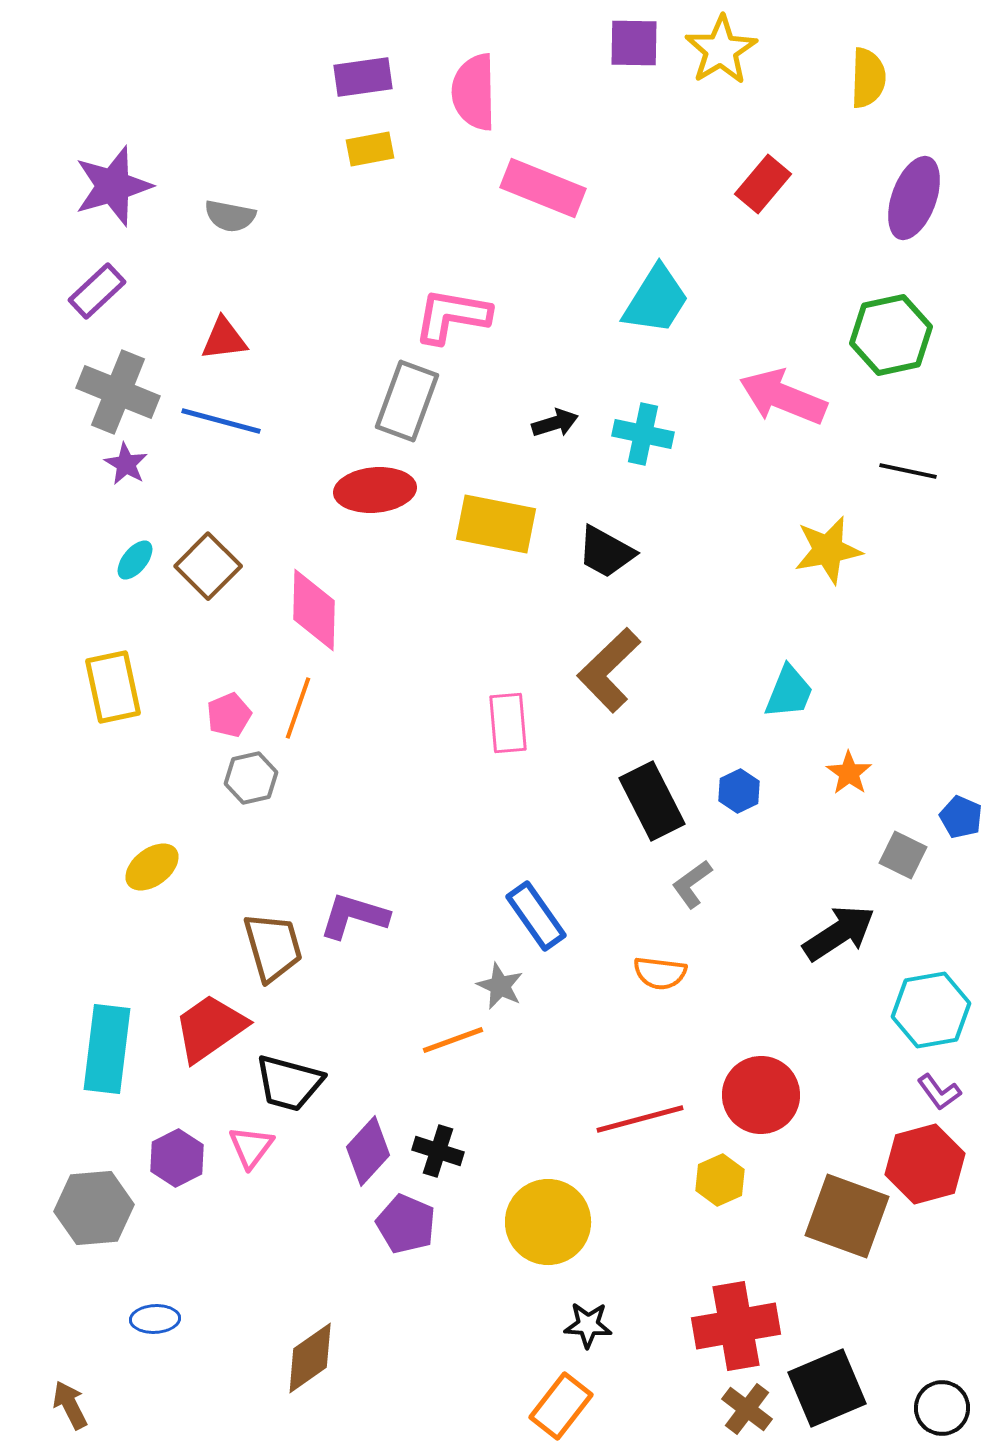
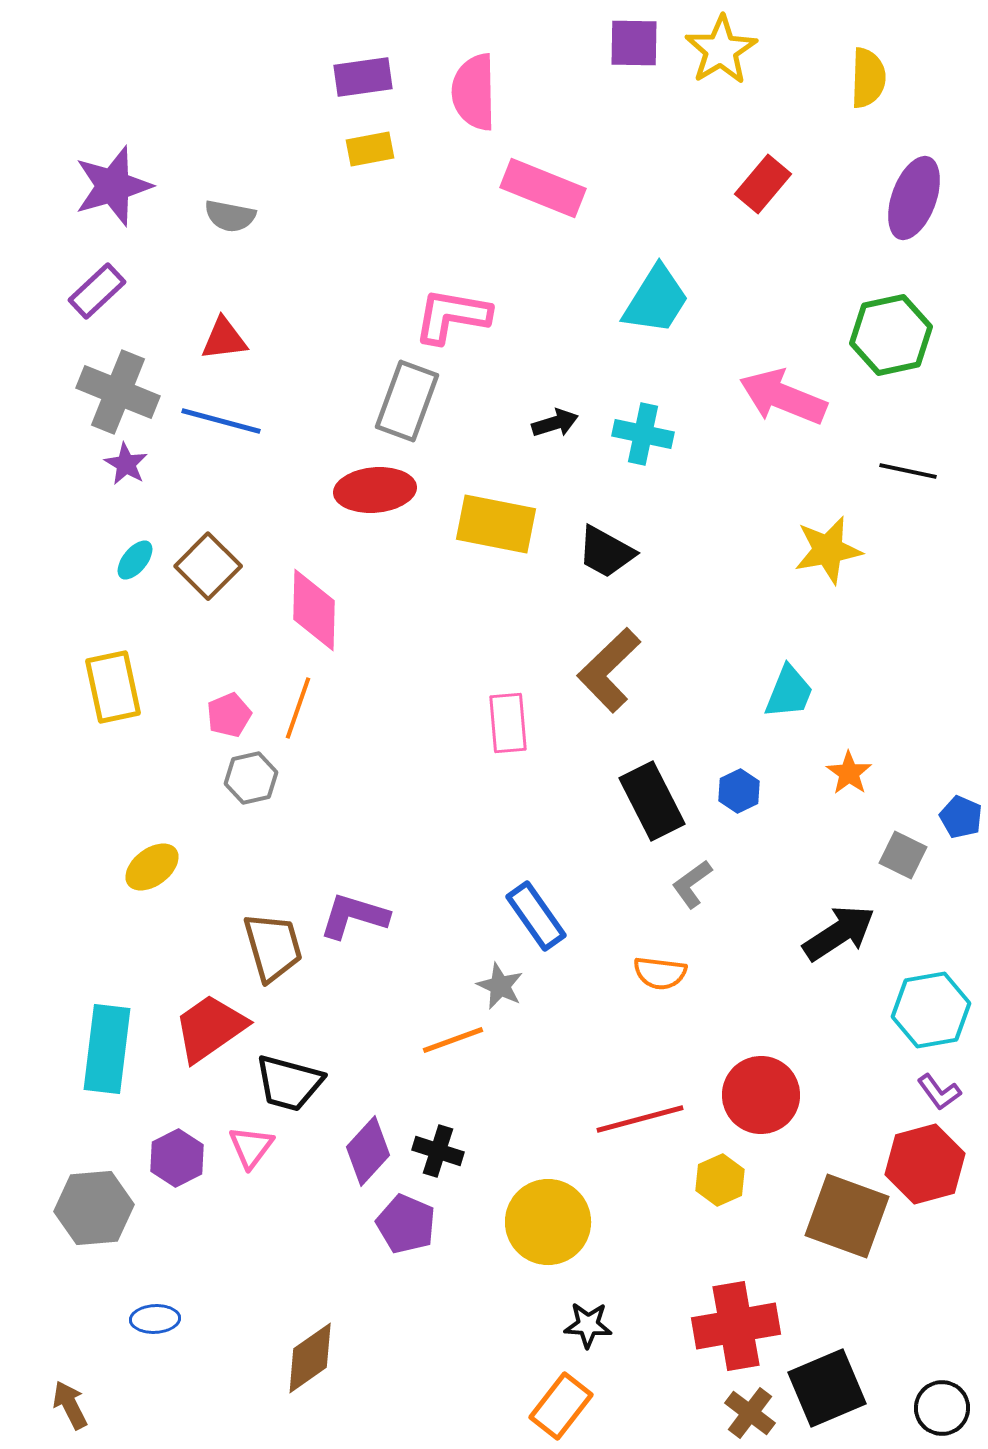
brown cross at (747, 1409): moved 3 px right, 4 px down
